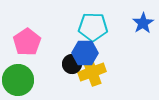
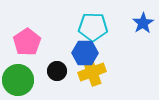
black circle: moved 15 px left, 7 px down
